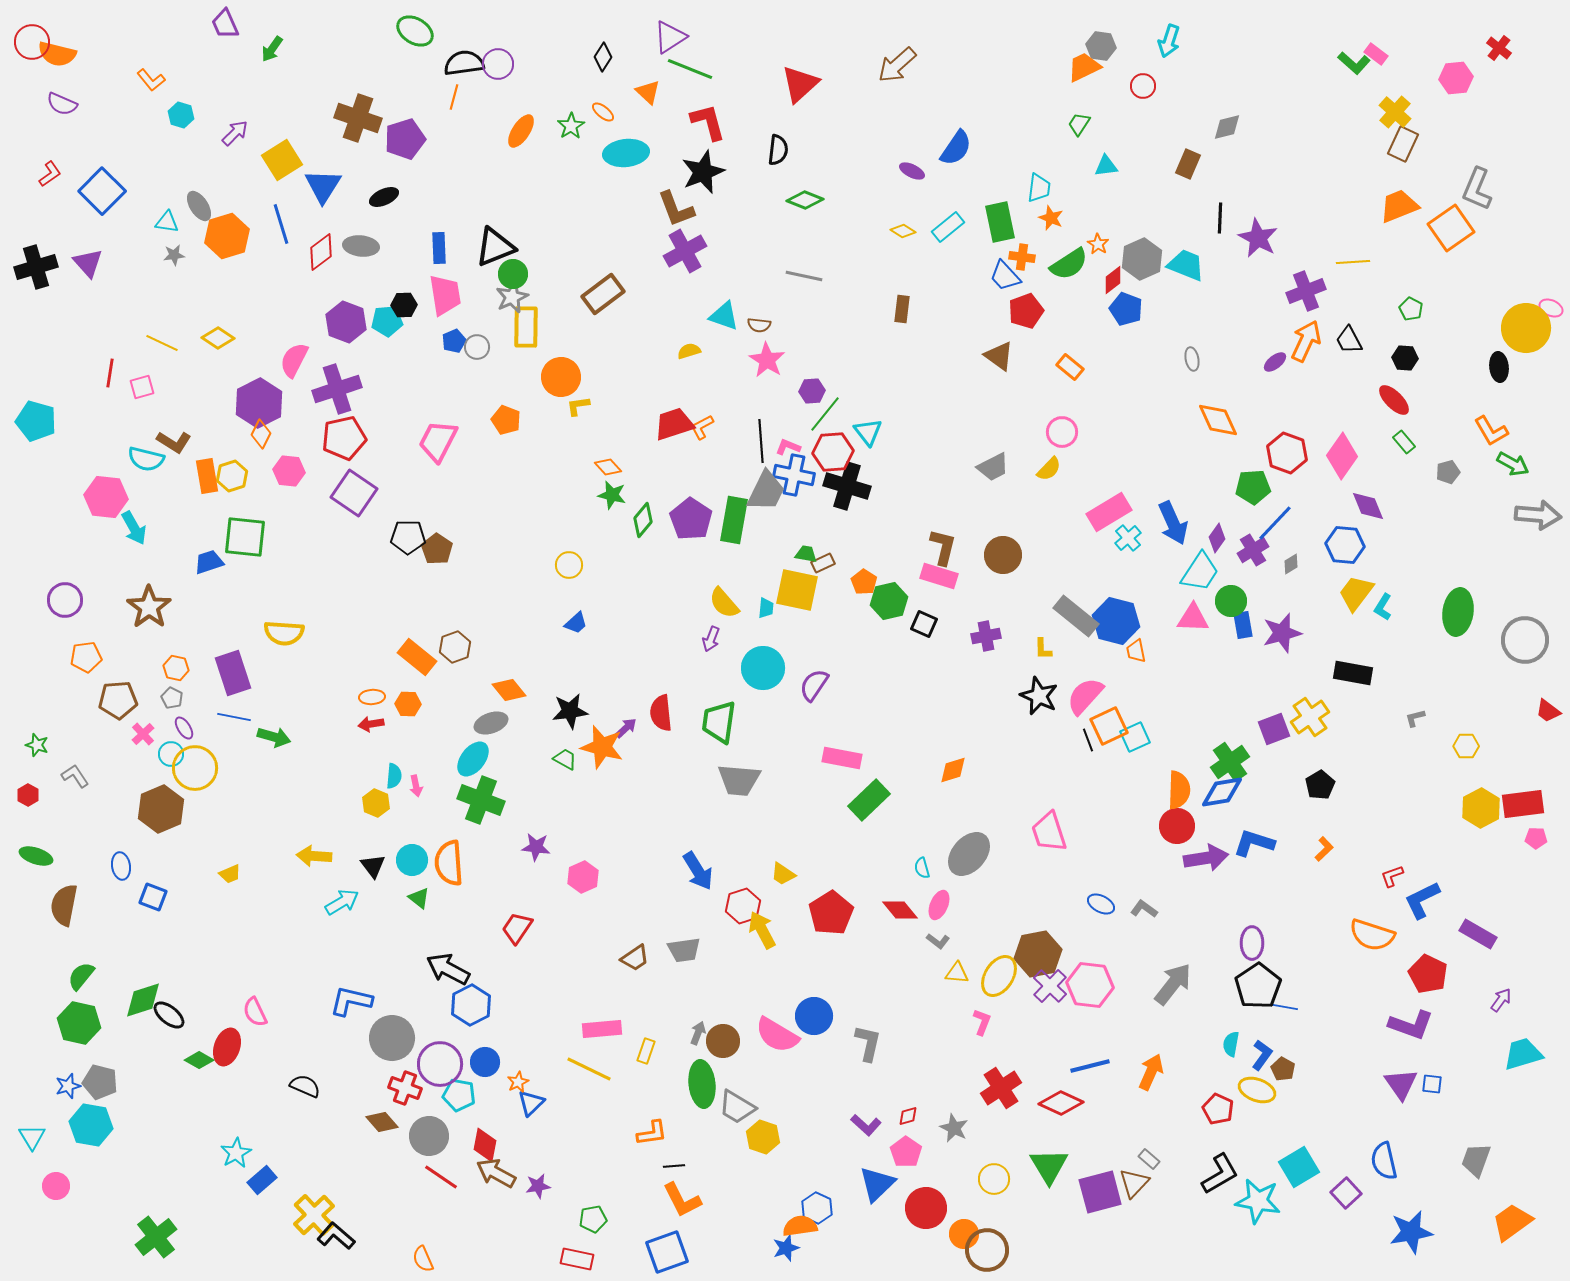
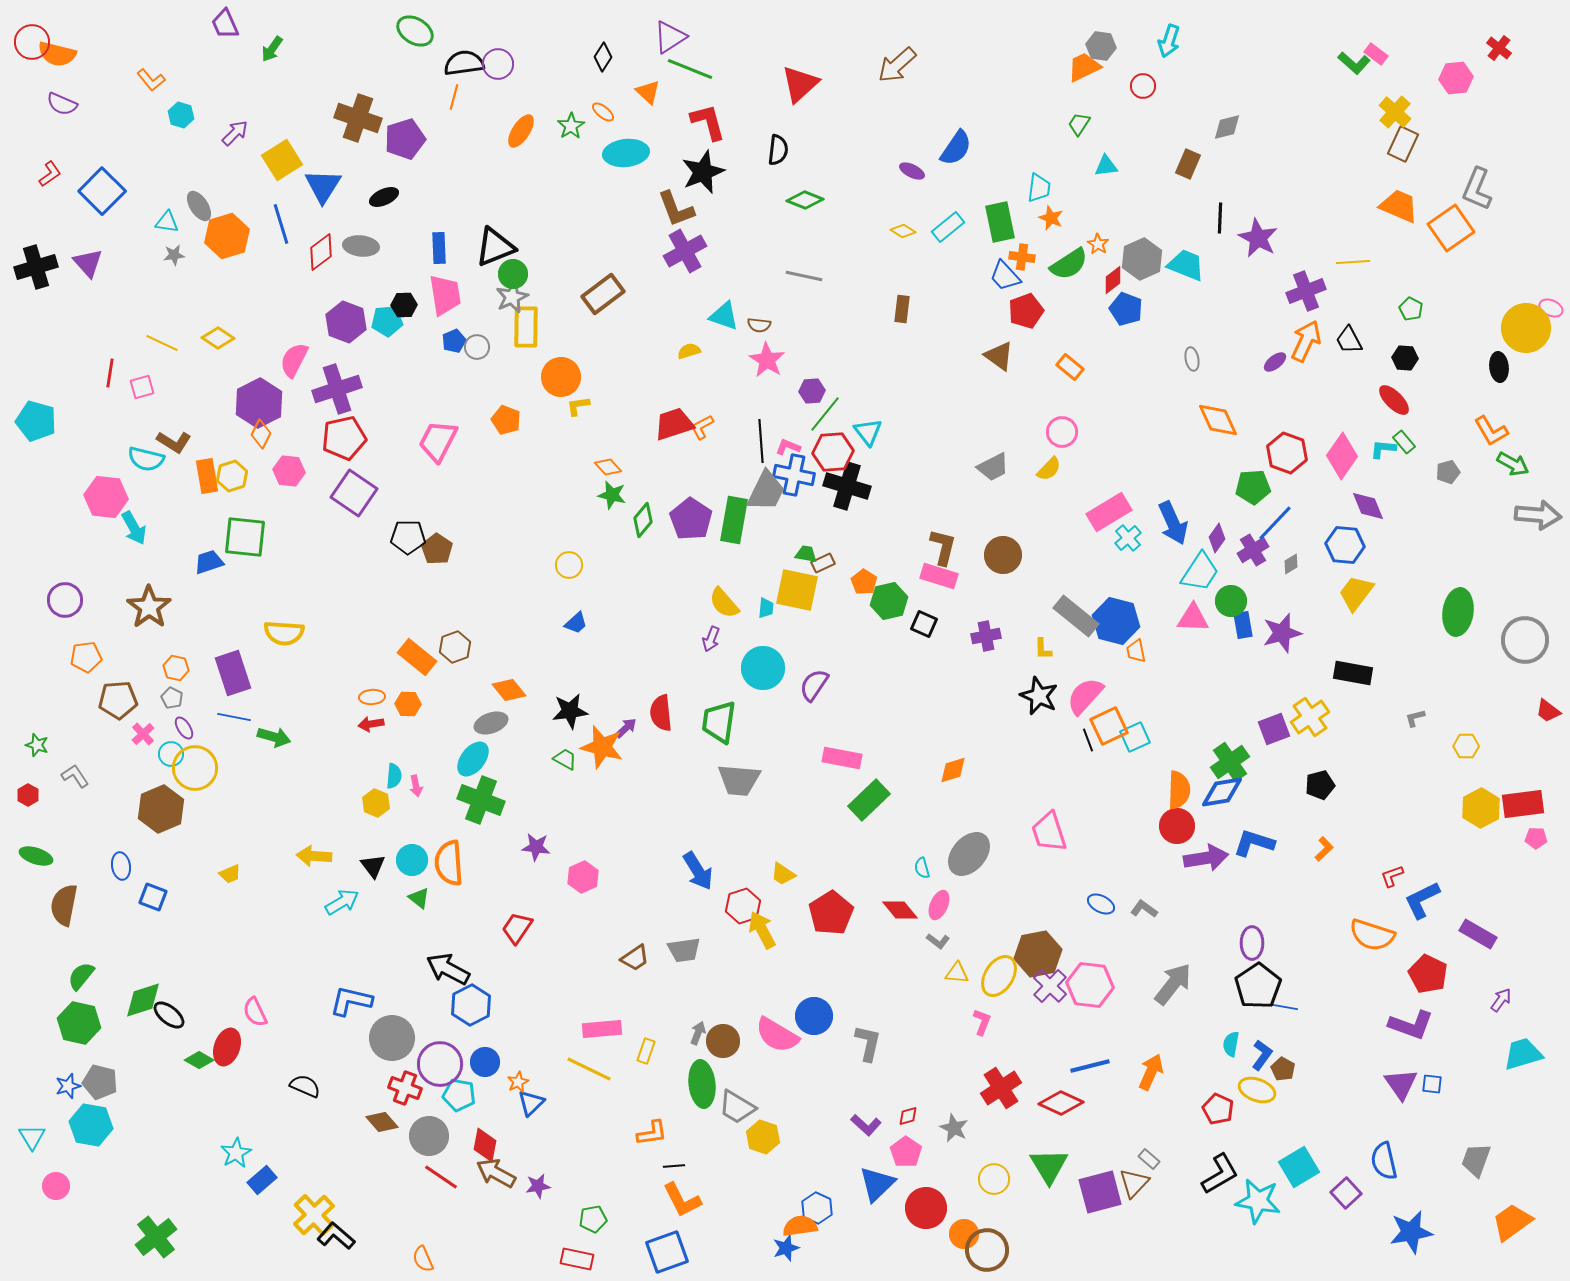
orange trapezoid at (1399, 206): rotated 45 degrees clockwise
cyan L-shape at (1383, 607): moved 158 px up; rotated 64 degrees clockwise
black pentagon at (1320, 785): rotated 16 degrees clockwise
